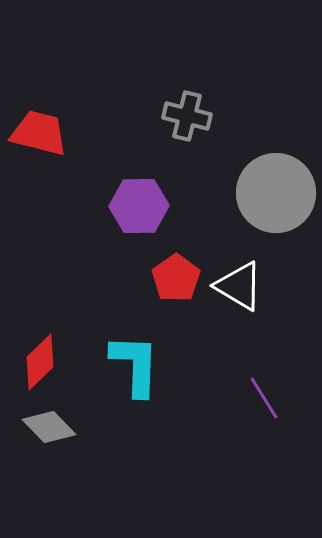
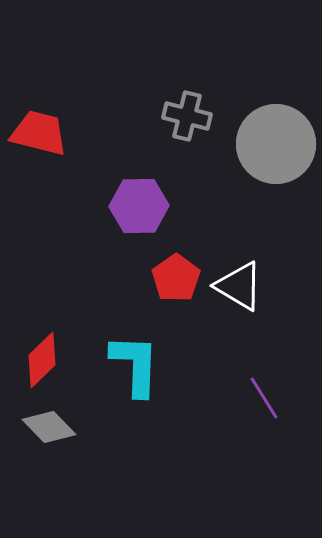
gray circle: moved 49 px up
red diamond: moved 2 px right, 2 px up
